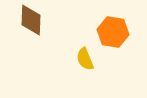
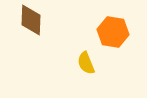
yellow semicircle: moved 1 px right, 4 px down
